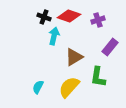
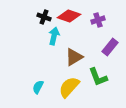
green L-shape: rotated 30 degrees counterclockwise
